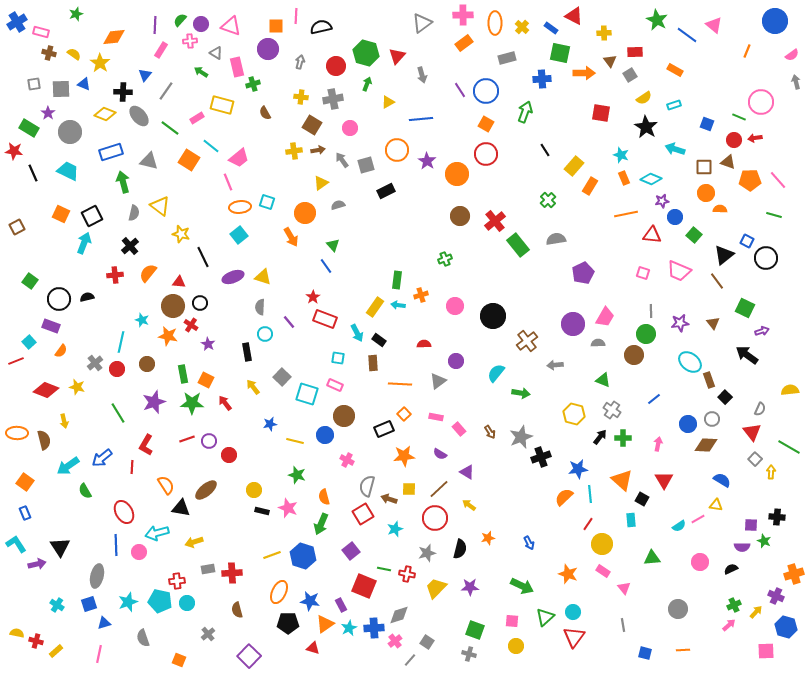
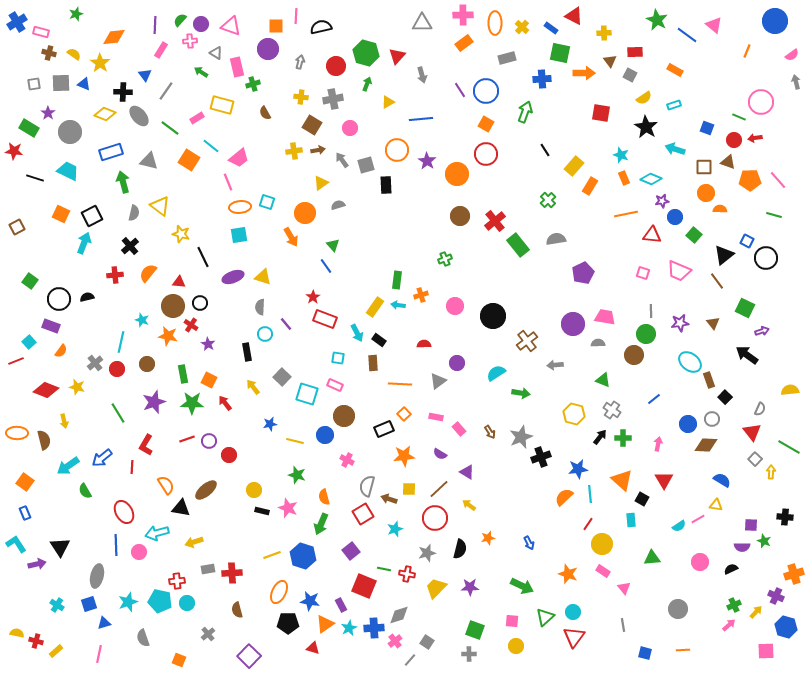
gray triangle at (422, 23): rotated 35 degrees clockwise
blue triangle at (145, 75): rotated 16 degrees counterclockwise
gray square at (630, 75): rotated 32 degrees counterclockwise
gray square at (61, 89): moved 6 px up
blue square at (707, 124): moved 4 px down
black line at (33, 173): moved 2 px right, 5 px down; rotated 48 degrees counterclockwise
black rectangle at (386, 191): moved 6 px up; rotated 66 degrees counterclockwise
cyan square at (239, 235): rotated 30 degrees clockwise
pink trapezoid at (605, 317): rotated 110 degrees counterclockwise
purple line at (289, 322): moved 3 px left, 2 px down
purple circle at (456, 361): moved 1 px right, 2 px down
cyan semicircle at (496, 373): rotated 18 degrees clockwise
orange square at (206, 380): moved 3 px right
black cross at (777, 517): moved 8 px right
gray cross at (469, 654): rotated 16 degrees counterclockwise
